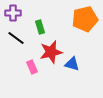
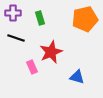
green rectangle: moved 9 px up
black line: rotated 18 degrees counterclockwise
red star: rotated 10 degrees counterclockwise
blue triangle: moved 5 px right, 13 px down
